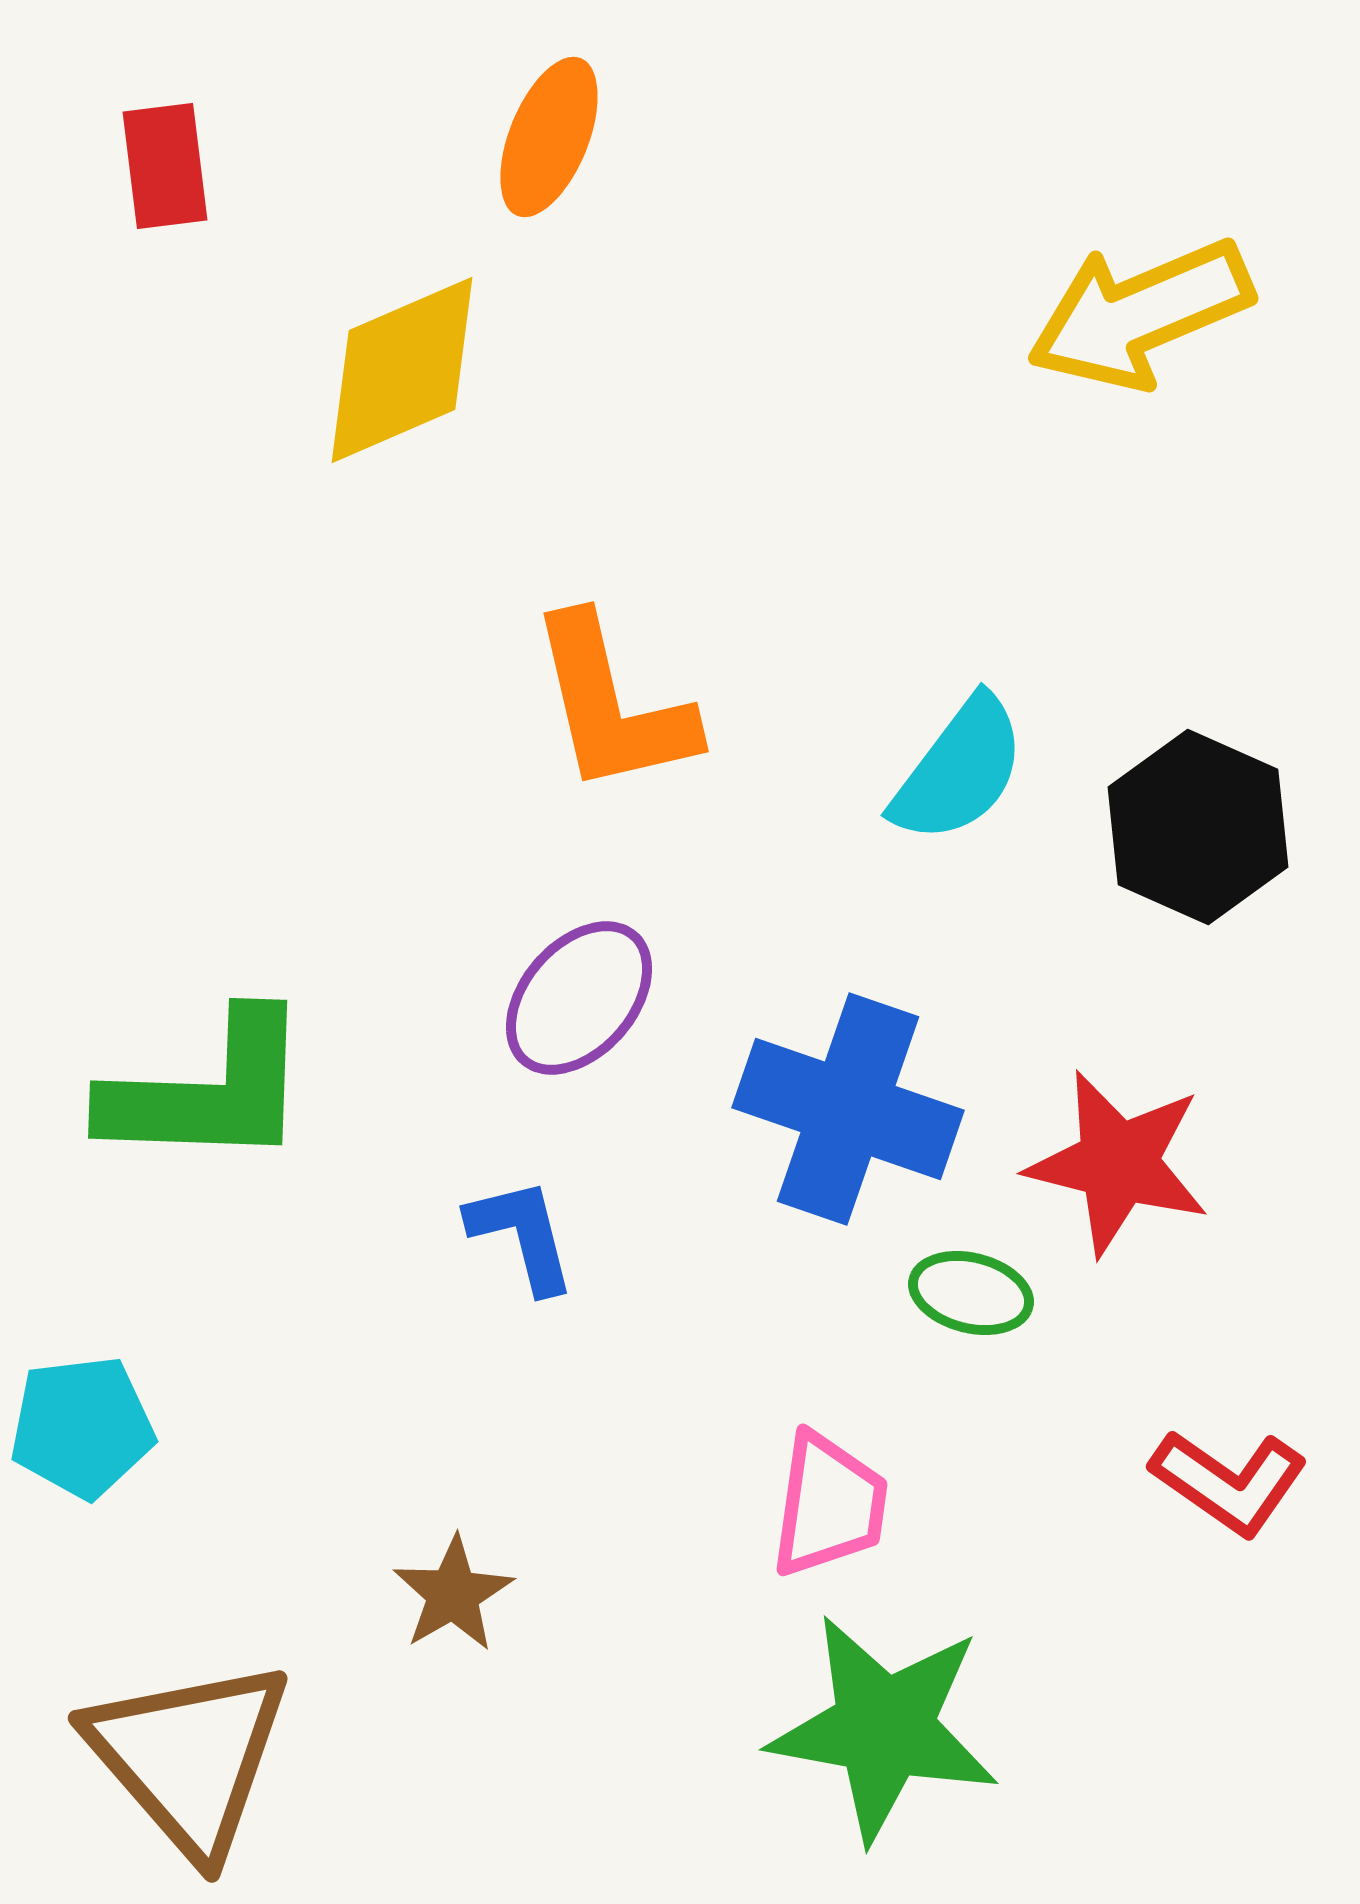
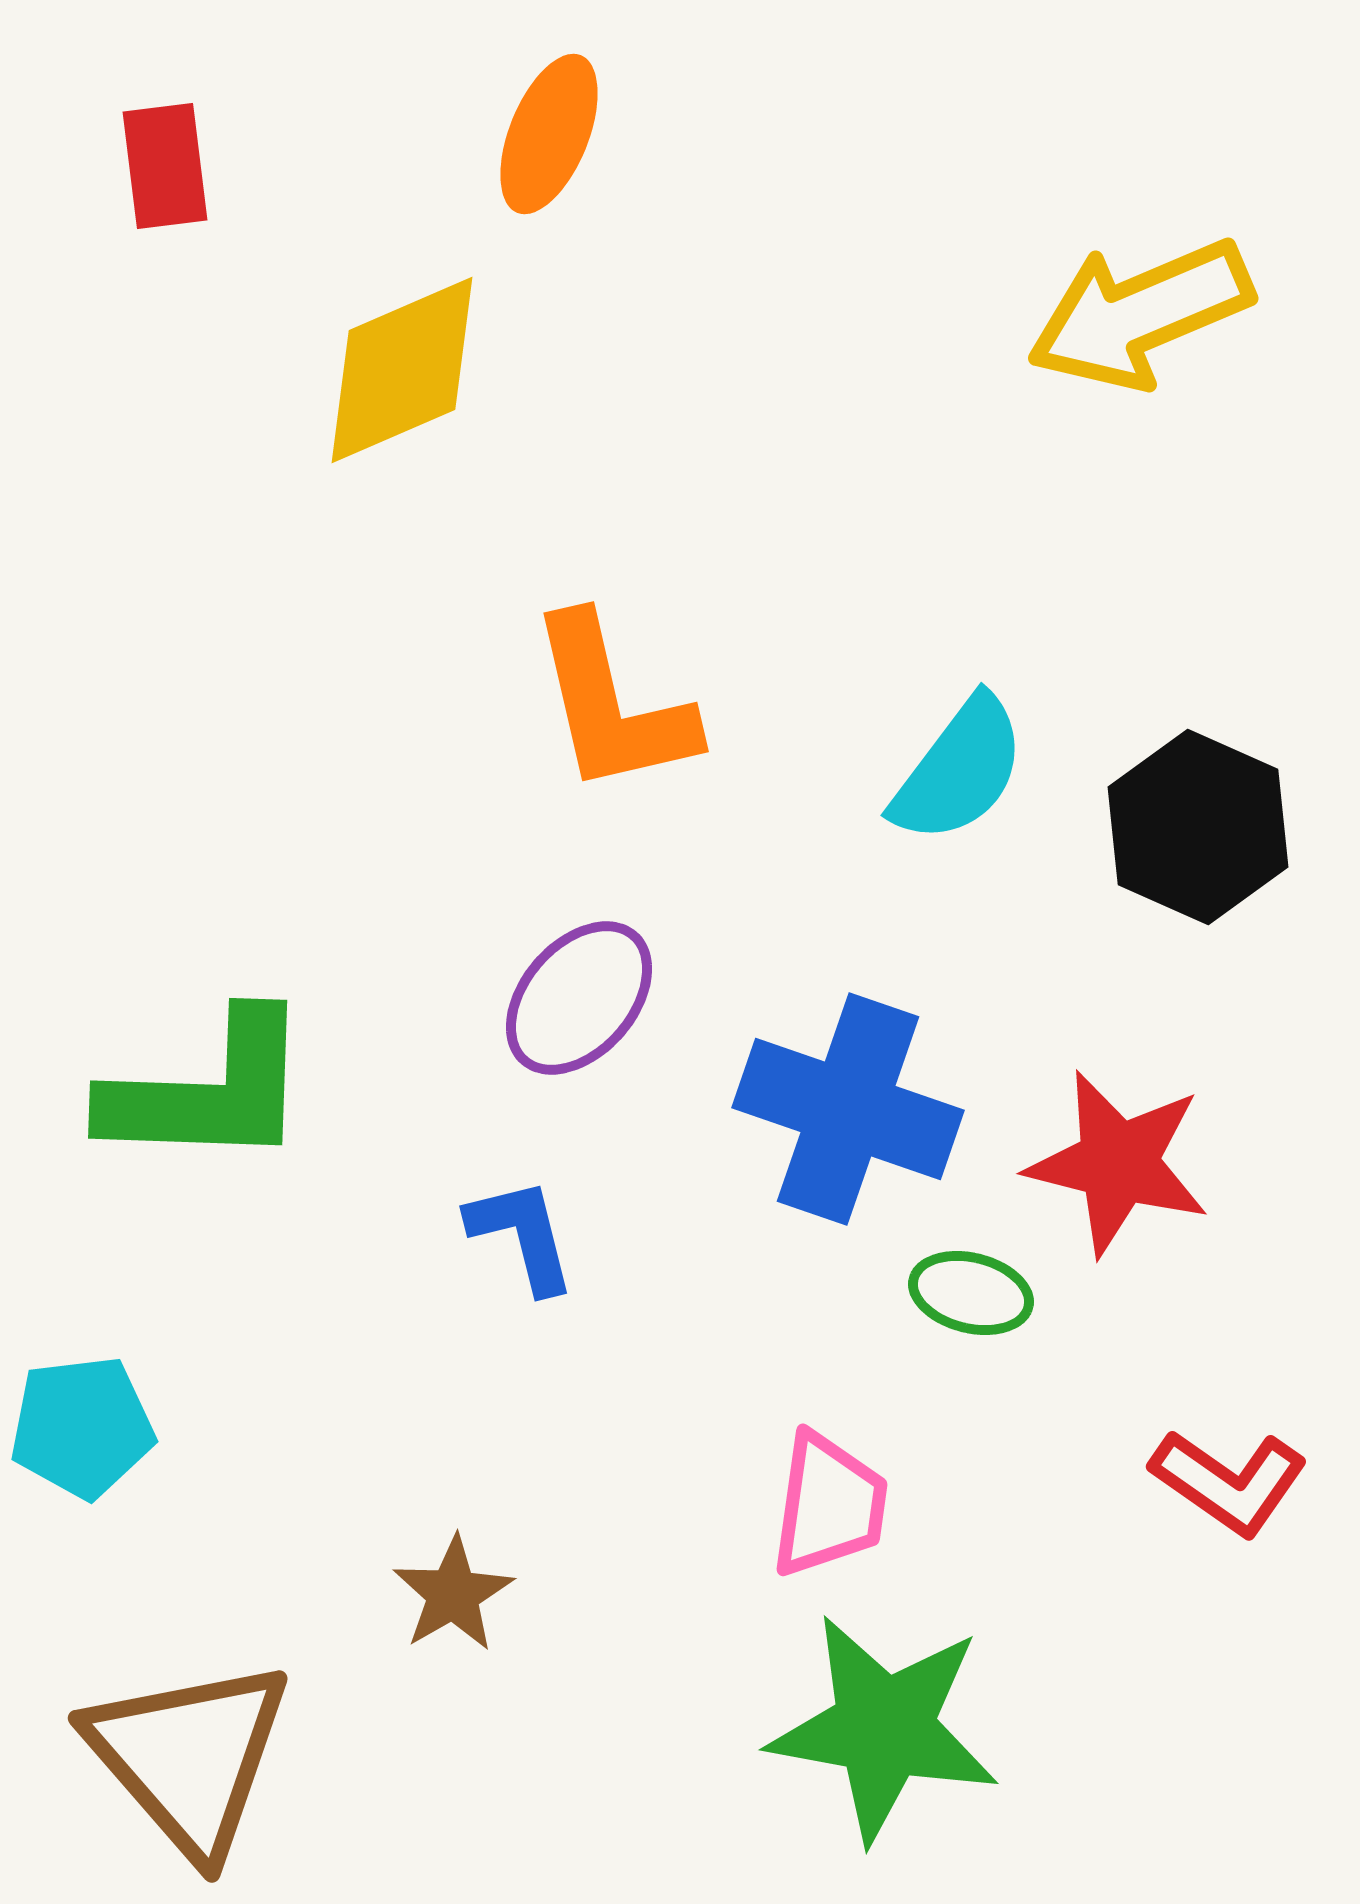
orange ellipse: moved 3 px up
